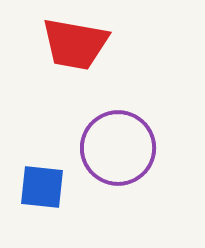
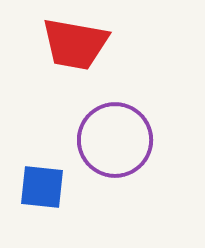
purple circle: moved 3 px left, 8 px up
